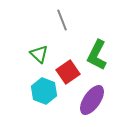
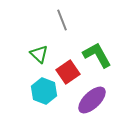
green L-shape: rotated 124 degrees clockwise
purple ellipse: rotated 12 degrees clockwise
